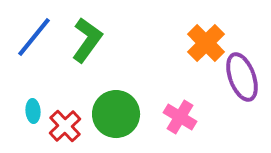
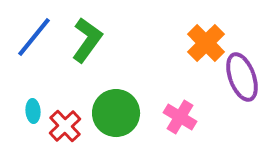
green circle: moved 1 px up
